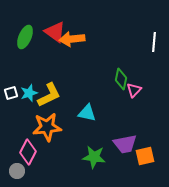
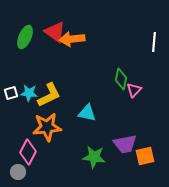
cyan star: rotated 24 degrees clockwise
gray circle: moved 1 px right, 1 px down
